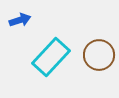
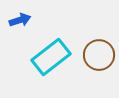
cyan rectangle: rotated 9 degrees clockwise
